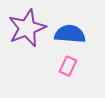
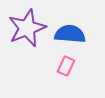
pink rectangle: moved 2 px left
